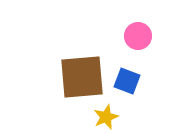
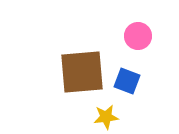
brown square: moved 5 px up
yellow star: rotated 15 degrees clockwise
